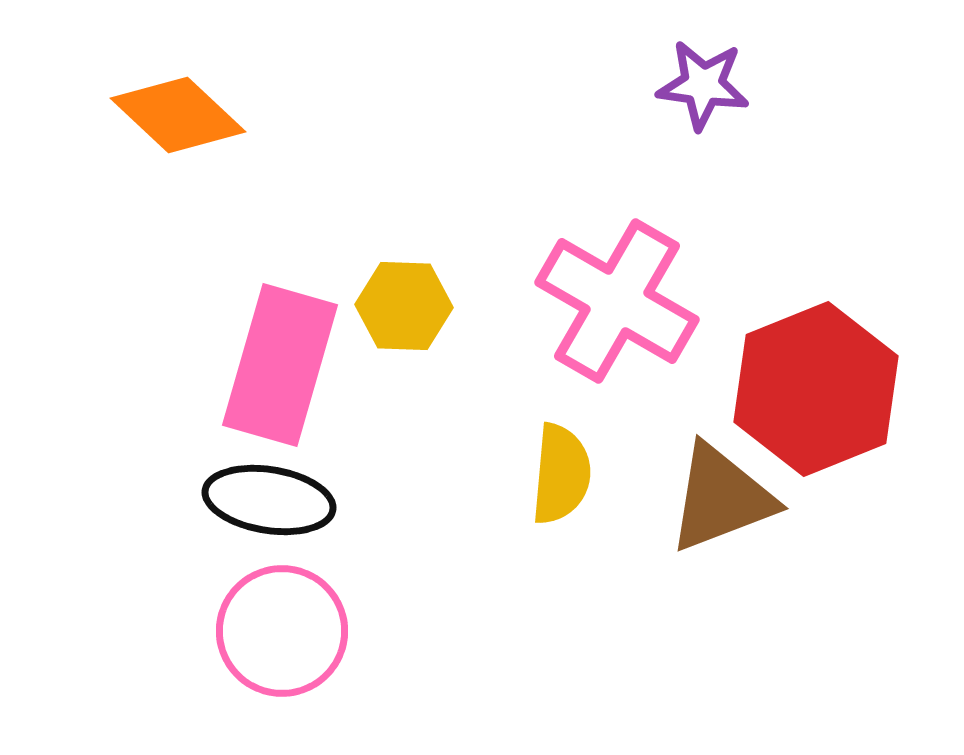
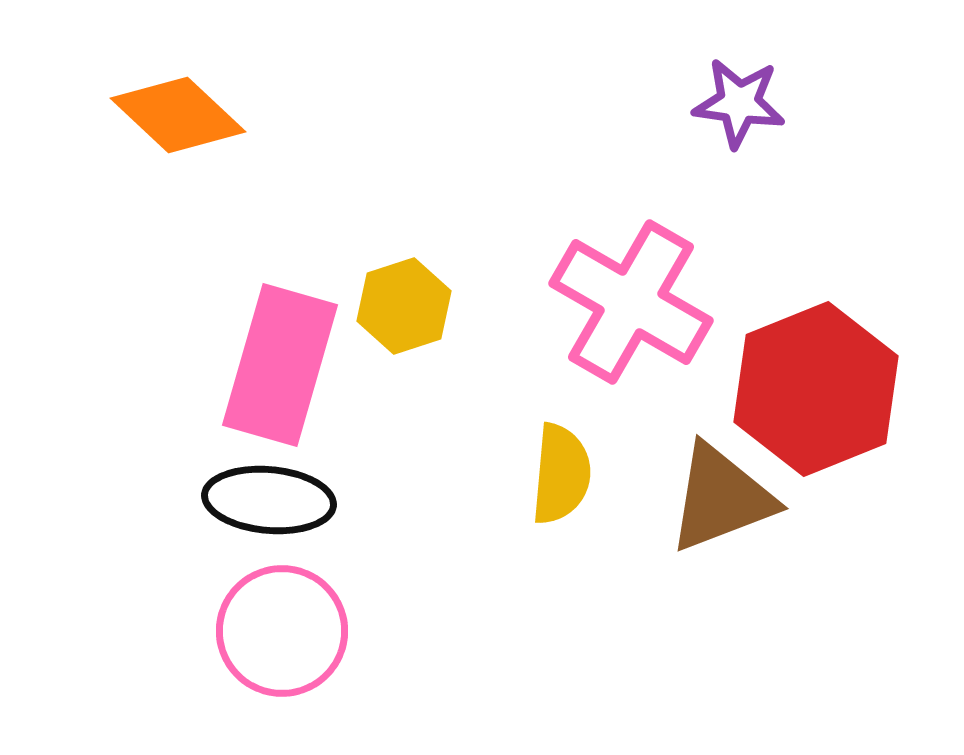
purple star: moved 36 px right, 18 px down
pink cross: moved 14 px right, 1 px down
yellow hexagon: rotated 20 degrees counterclockwise
black ellipse: rotated 4 degrees counterclockwise
